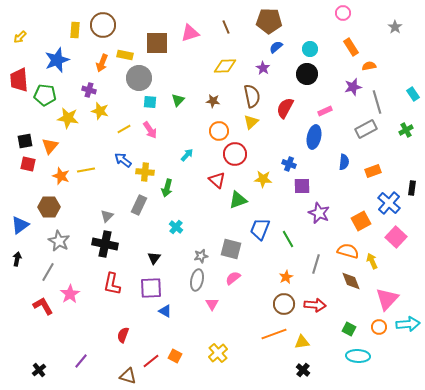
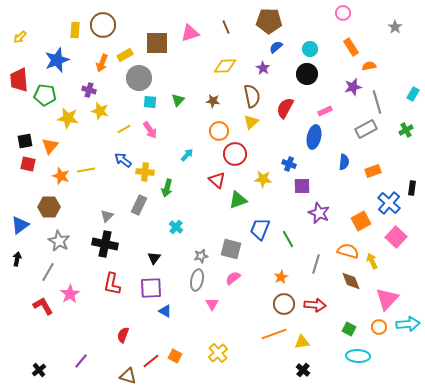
yellow rectangle at (125, 55): rotated 42 degrees counterclockwise
cyan rectangle at (413, 94): rotated 64 degrees clockwise
orange star at (286, 277): moved 5 px left
